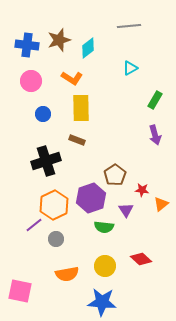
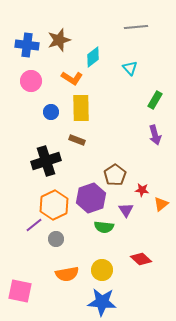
gray line: moved 7 px right, 1 px down
cyan diamond: moved 5 px right, 9 px down
cyan triangle: rotated 42 degrees counterclockwise
blue circle: moved 8 px right, 2 px up
yellow circle: moved 3 px left, 4 px down
